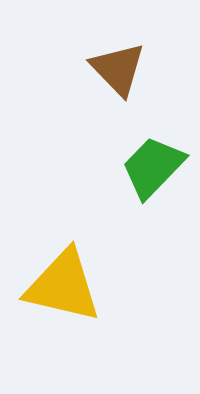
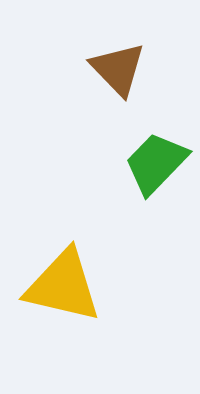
green trapezoid: moved 3 px right, 4 px up
